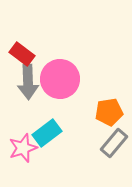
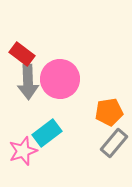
pink star: moved 3 px down
